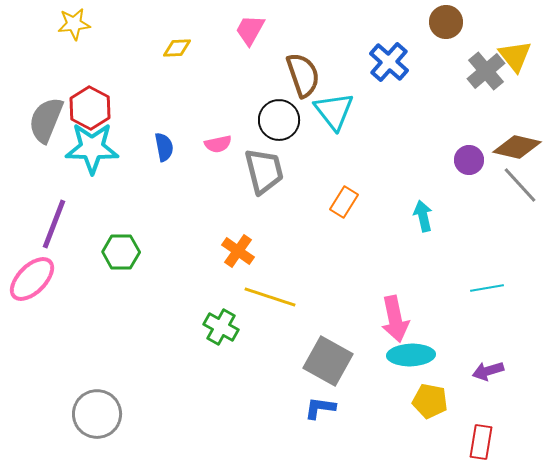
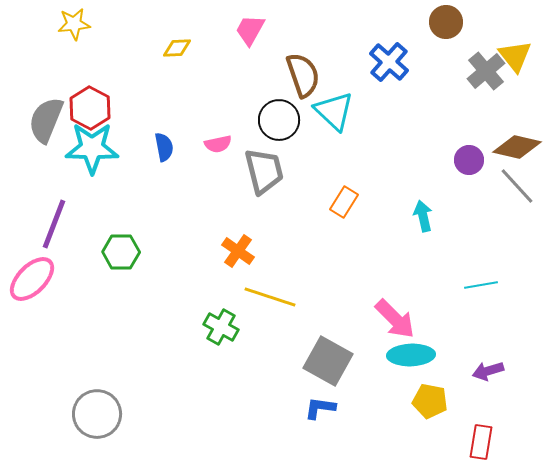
cyan triangle: rotated 9 degrees counterclockwise
gray line: moved 3 px left, 1 px down
cyan line: moved 6 px left, 3 px up
pink arrow: rotated 33 degrees counterclockwise
